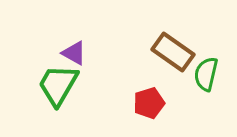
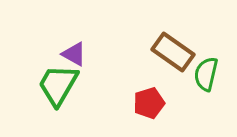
purple triangle: moved 1 px down
